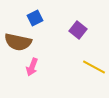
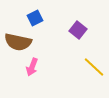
yellow line: rotated 15 degrees clockwise
